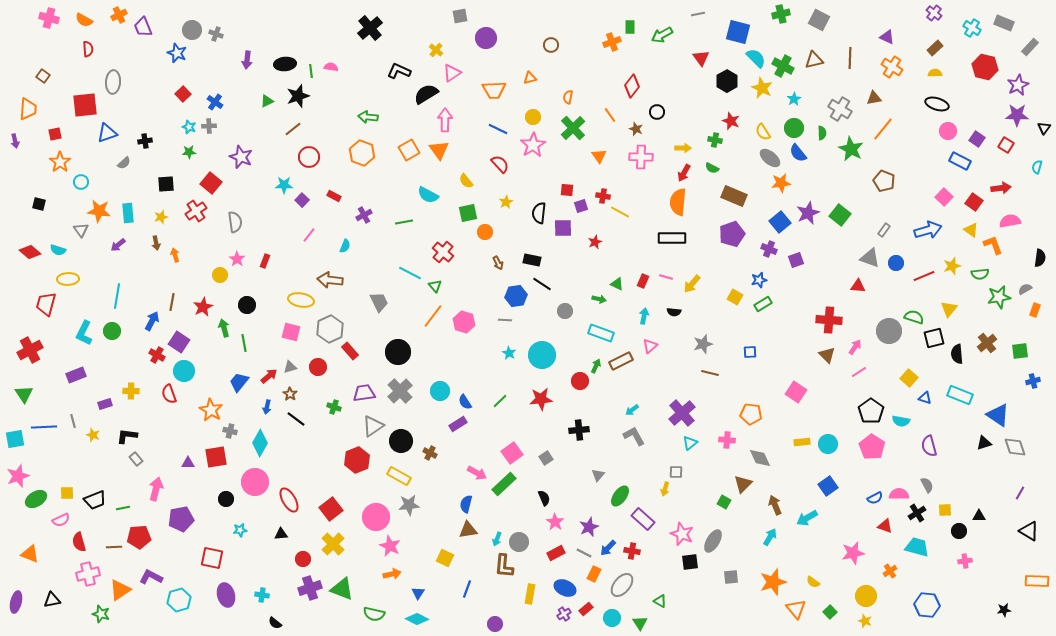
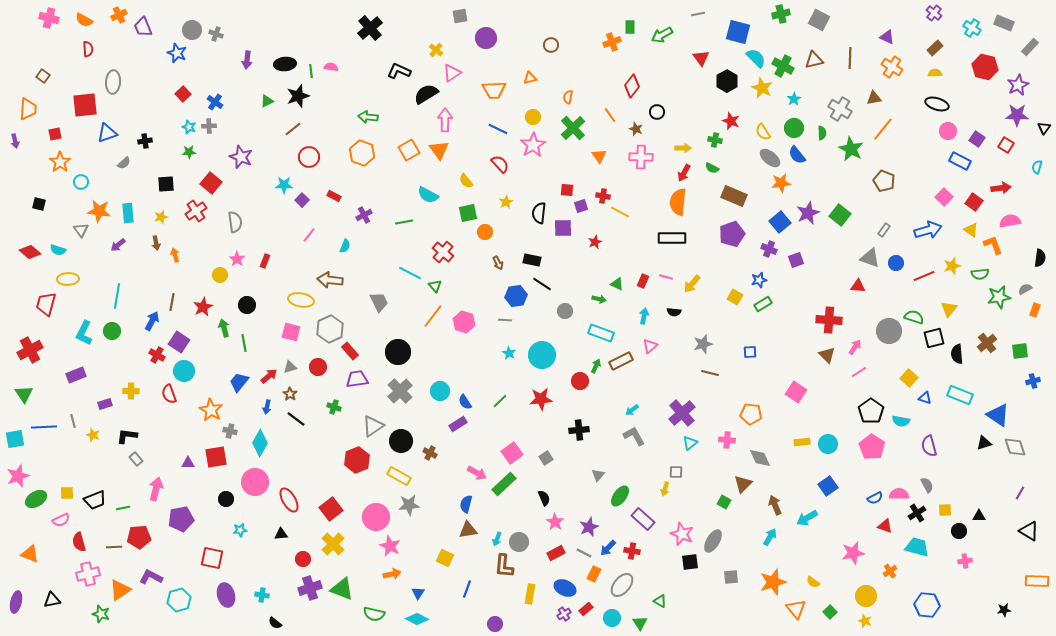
blue semicircle at (798, 153): moved 1 px left, 2 px down
purple trapezoid at (364, 393): moved 7 px left, 14 px up
